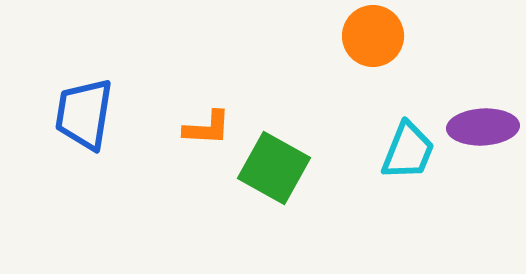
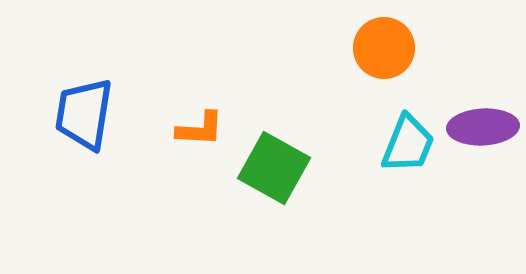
orange circle: moved 11 px right, 12 px down
orange L-shape: moved 7 px left, 1 px down
cyan trapezoid: moved 7 px up
